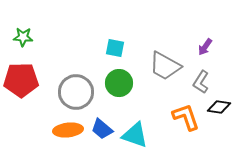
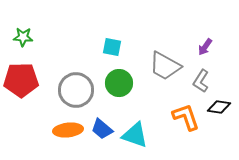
cyan square: moved 3 px left, 1 px up
gray L-shape: moved 1 px up
gray circle: moved 2 px up
